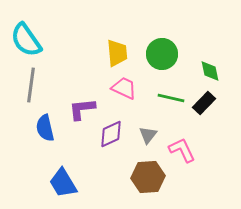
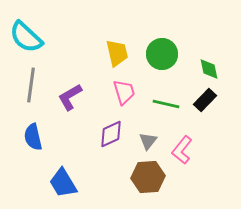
cyan semicircle: moved 3 px up; rotated 12 degrees counterclockwise
yellow trapezoid: rotated 8 degrees counterclockwise
green diamond: moved 1 px left, 2 px up
pink trapezoid: moved 4 px down; rotated 48 degrees clockwise
green line: moved 5 px left, 6 px down
black rectangle: moved 1 px right, 3 px up
purple L-shape: moved 12 px left, 12 px up; rotated 24 degrees counterclockwise
blue semicircle: moved 12 px left, 9 px down
gray triangle: moved 6 px down
pink L-shape: rotated 116 degrees counterclockwise
